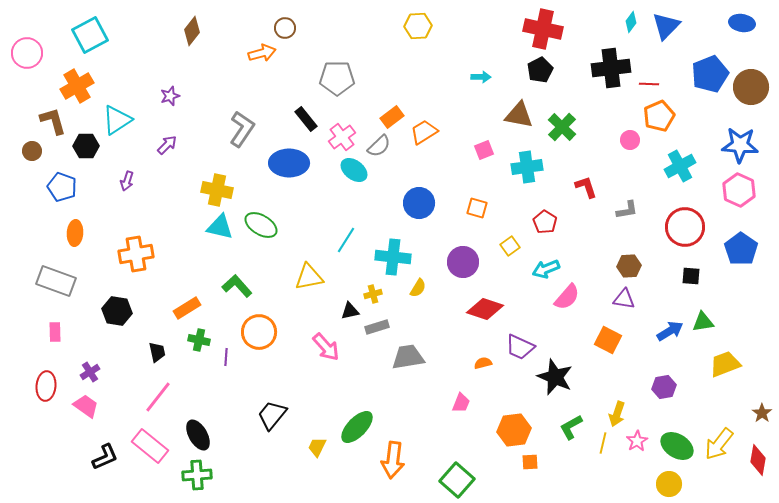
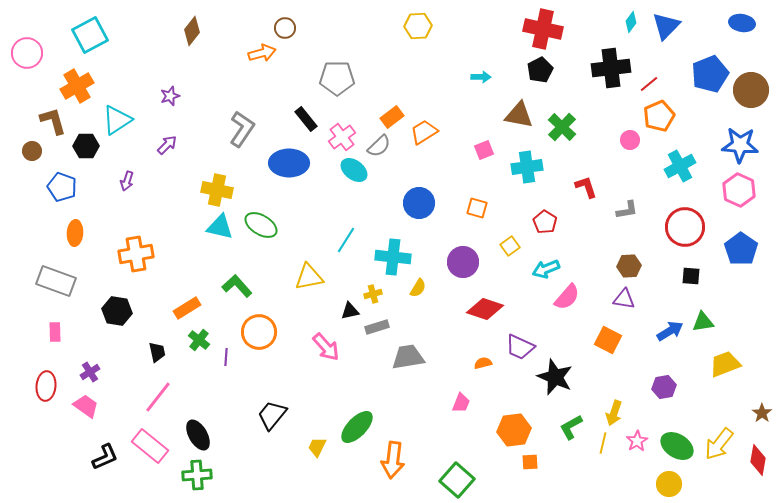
red line at (649, 84): rotated 42 degrees counterclockwise
brown circle at (751, 87): moved 3 px down
green cross at (199, 340): rotated 25 degrees clockwise
yellow arrow at (617, 414): moved 3 px left, 1 px up
